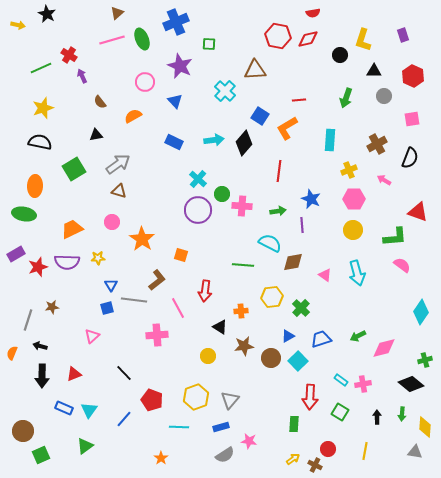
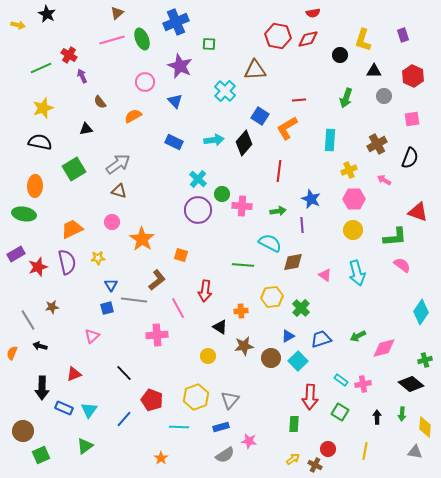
black triangle at (96, 135): moved 10 px left, 6 px up
purple semicircle at (67, 262): rotated 105 degrees counterclockwise
gray line at (28, 320): rotated 50 degrees counterclockwise
black arrow at (42, 376): moved 12 px down
